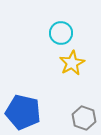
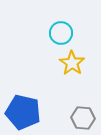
yellow star: rotated 10 degrees counterclockwise
gray hexagon: moved 1 px left; rotated 15 degrees counterclockwise
